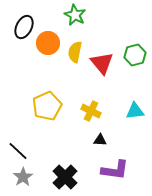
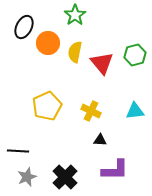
green star: rotated 10 degrees clockwise
black line: rotated 40 degrees counterclockwise
purple L-shape: rotated 8 degrees counterclockwise
gray star: moved 4 px right; rotated 12 degrees clockwise
